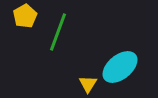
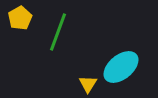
yellow pentagon: moved 5 px left, 2 px down
cyan ellipse: moved 1 px right
